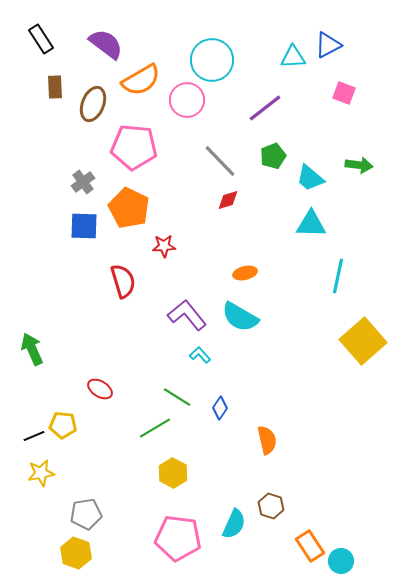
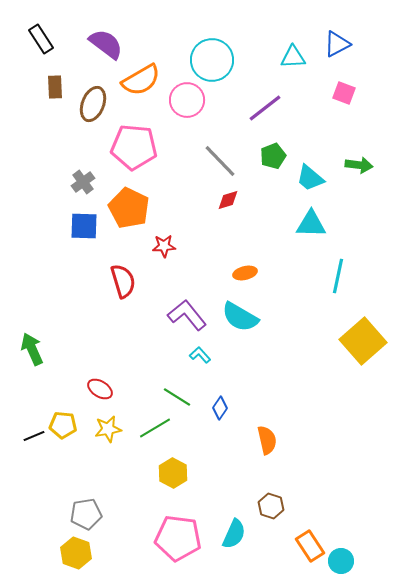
blue triangle at (328, 45): moved 9 px right, 1 px up
yellow star at (41, 473): moved 67 px right, 44 px up
cyan semicircle at (234, 524): moved 10 px down
